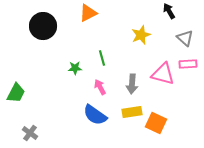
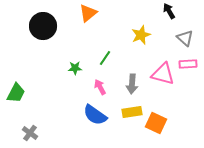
orange triangle: rotated 12 degrees counterclockwise
green line: moved 3 px right; rotated 49 degrees clockwise
